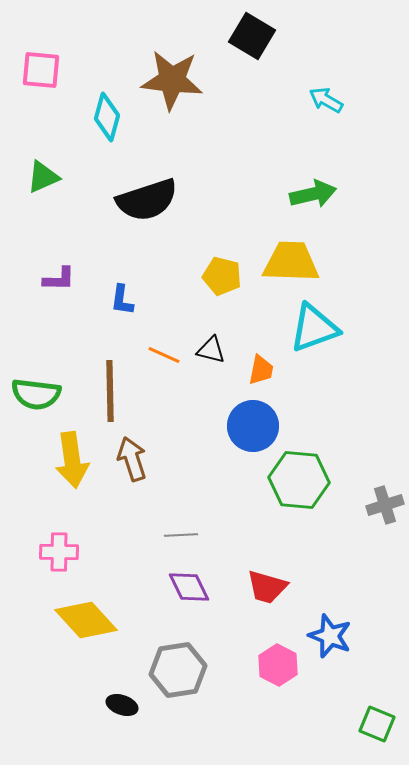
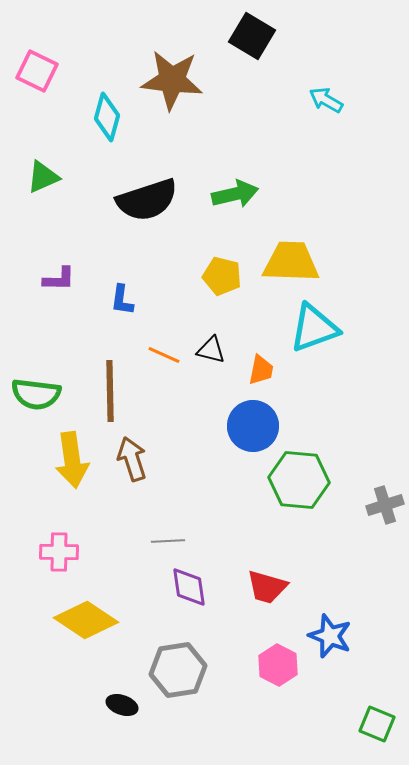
pink square: moved 4 px left, 1 px down; rotated 21 degrees clockwise
green arrow: moved 78 px left
gray line: moved 13 px left, 6 px down
purple diamond: rotated 18 degrees clockwise
yellow diamond: rotated 14 degrees counterclockwise
